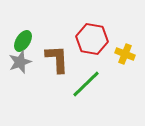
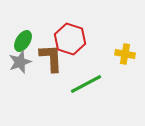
red hexagon: moved 22 px left; rotated 8 degrees clockwise
yellow cross: rotated 12 degrees counterclockwise
brown L-shape: moved 6 px left, 1 px up
green line: rotated 16 degrees clockwise
